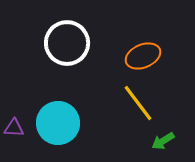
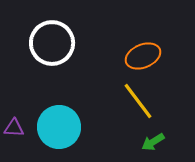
white circle: moved 15 px left
yellow line: moved 2 px up
cyan circle: moved 1 px right, 4 px down
green arrow: moved 10 px left, 1 px down
